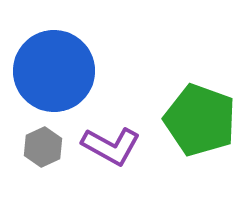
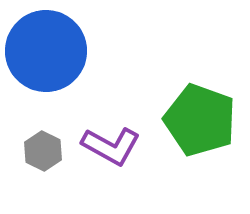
blue circle: moved 8 px left, 20 px up
gray hexagon: moved 4 px down; rotated 9 degrees counterclockwise
